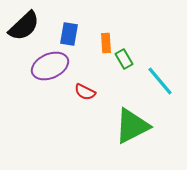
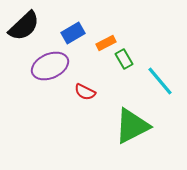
blue rectangle: moved 4 px right, 1 px up; rotated 50 degrees clockwise
orange rectangle: rotated 66 degrees clockwise
